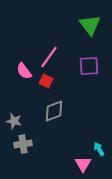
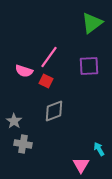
green triangle: moved 2 px right, 2 px up; rotated 30 degrees clockwise
pink semicircle: rotated 36 degrees counterclockwise
gray star: rotated 21 degrees clockwise
gray cross: rotated 18 degrees clockwise
pink triangle: moved 2 px left, 1 px down
